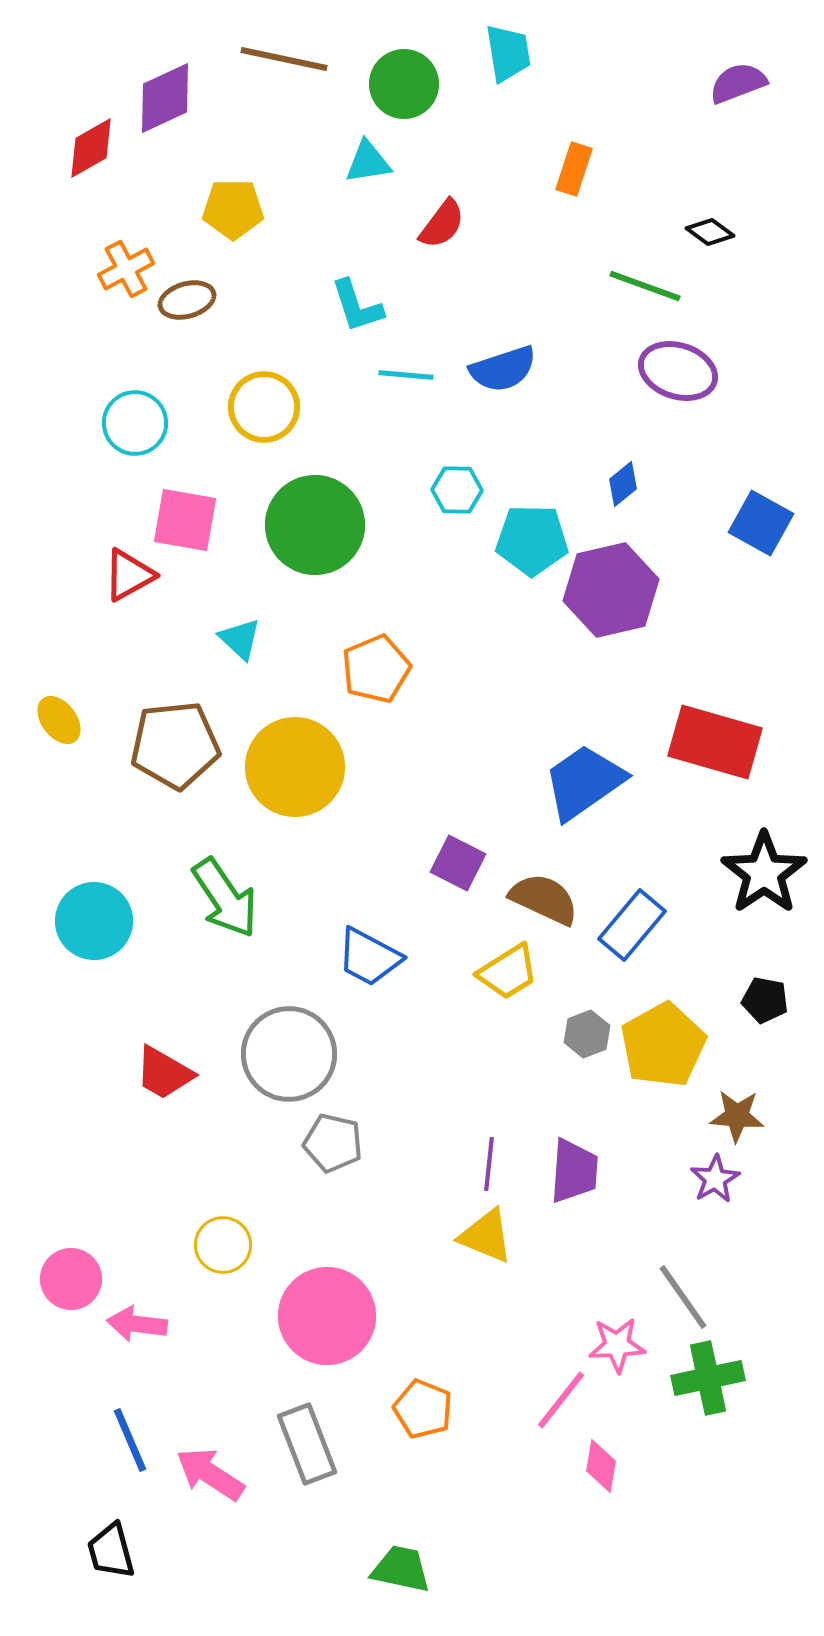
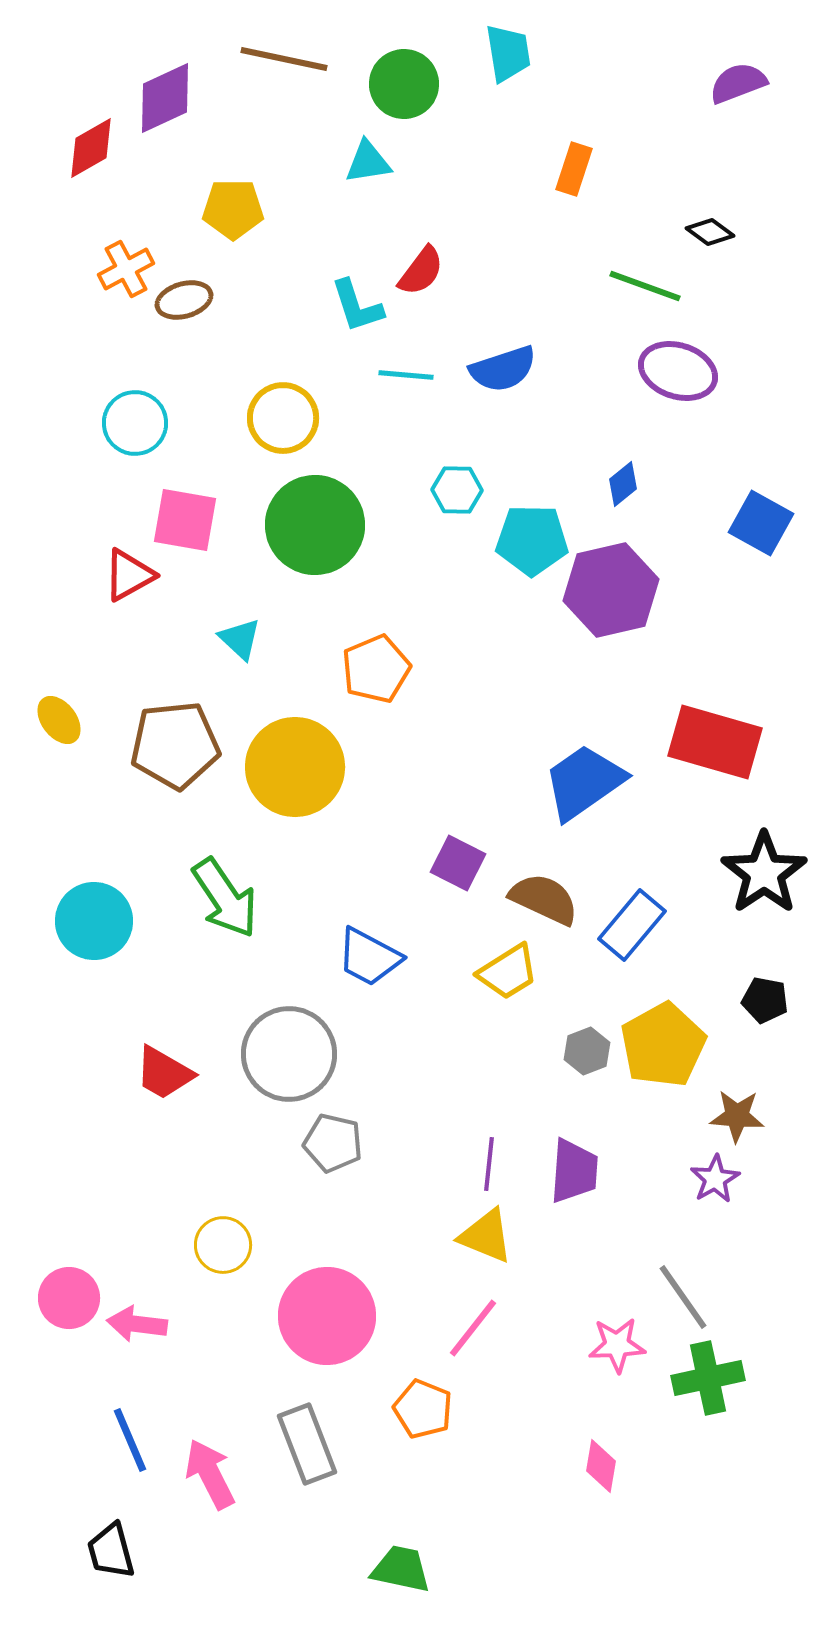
red semicircle at (442, 224): moved 21 px left, 47 px down
brown ellipse at (187, 300): moved 3 px left
yellow circle at (264, 407): moved 19 px right, 11 px down
gray hexagon at (587, 1034): moved 17 px down
pink circle at (71, 1279): moved 2 px left, 19 px down
pink line at (561, 1400): moved 88 px left, 72 px up
pink arrow at (210, 1474): rotated 30 degrees clockwise
